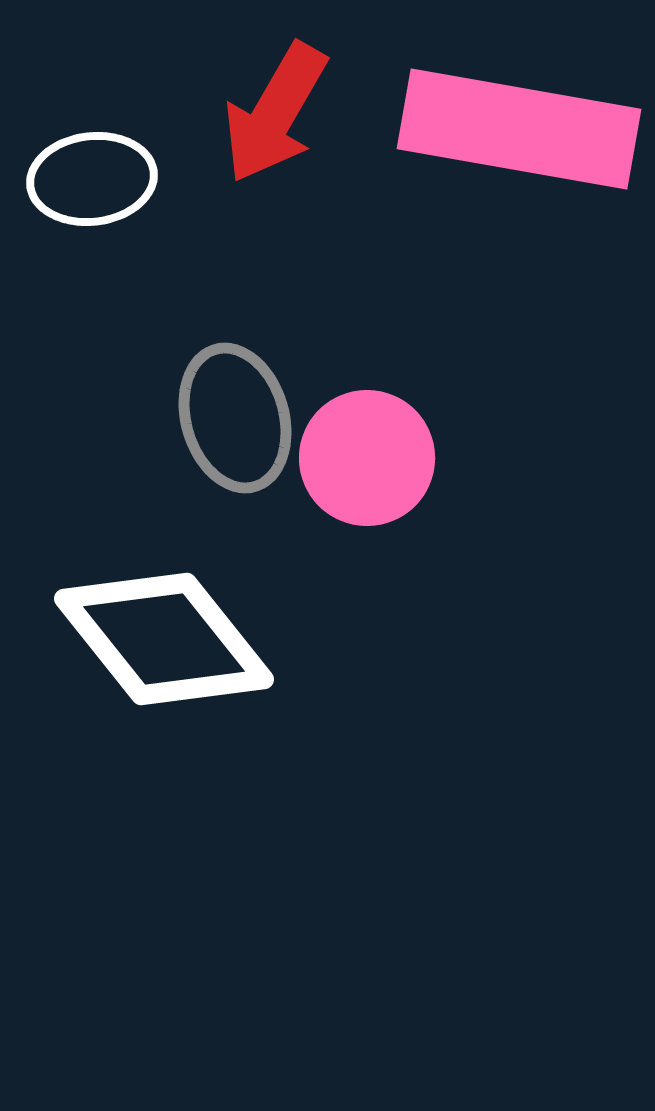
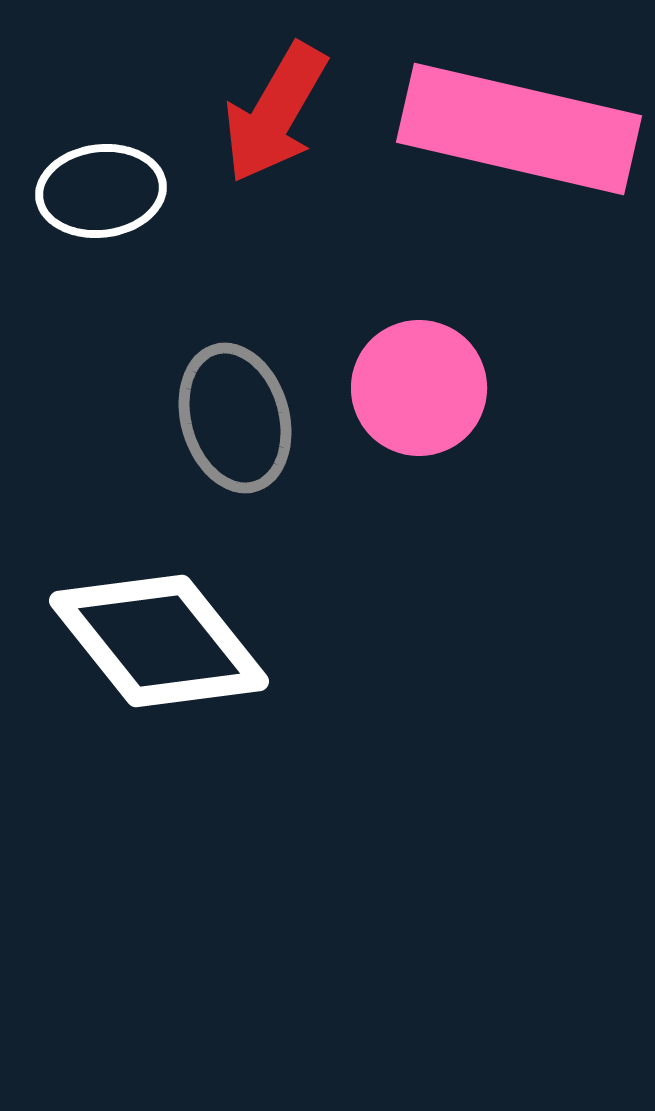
pink rectangle: rotated 3 degrees clockwise
white ellipse: moved 9 px right, 12 px down
pink circle: moved 52 px right, 70 px up
white diamond: moved 5 px left, 2 px down
